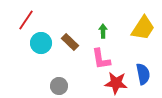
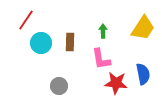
brown rectangle: rotated 48 degrees clockwise
